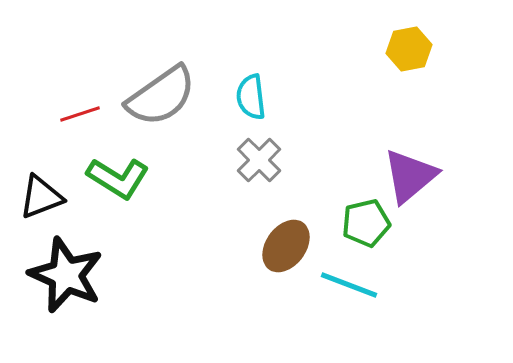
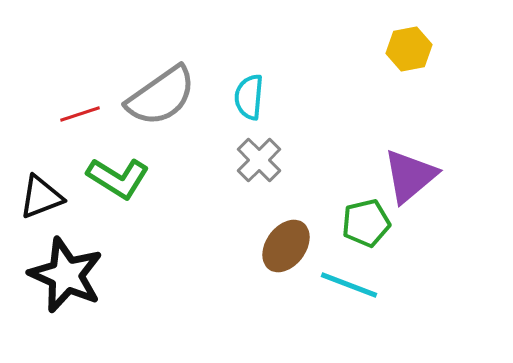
cyan semicircle: moved 2 px left; rotated 12 degrees clockwise
